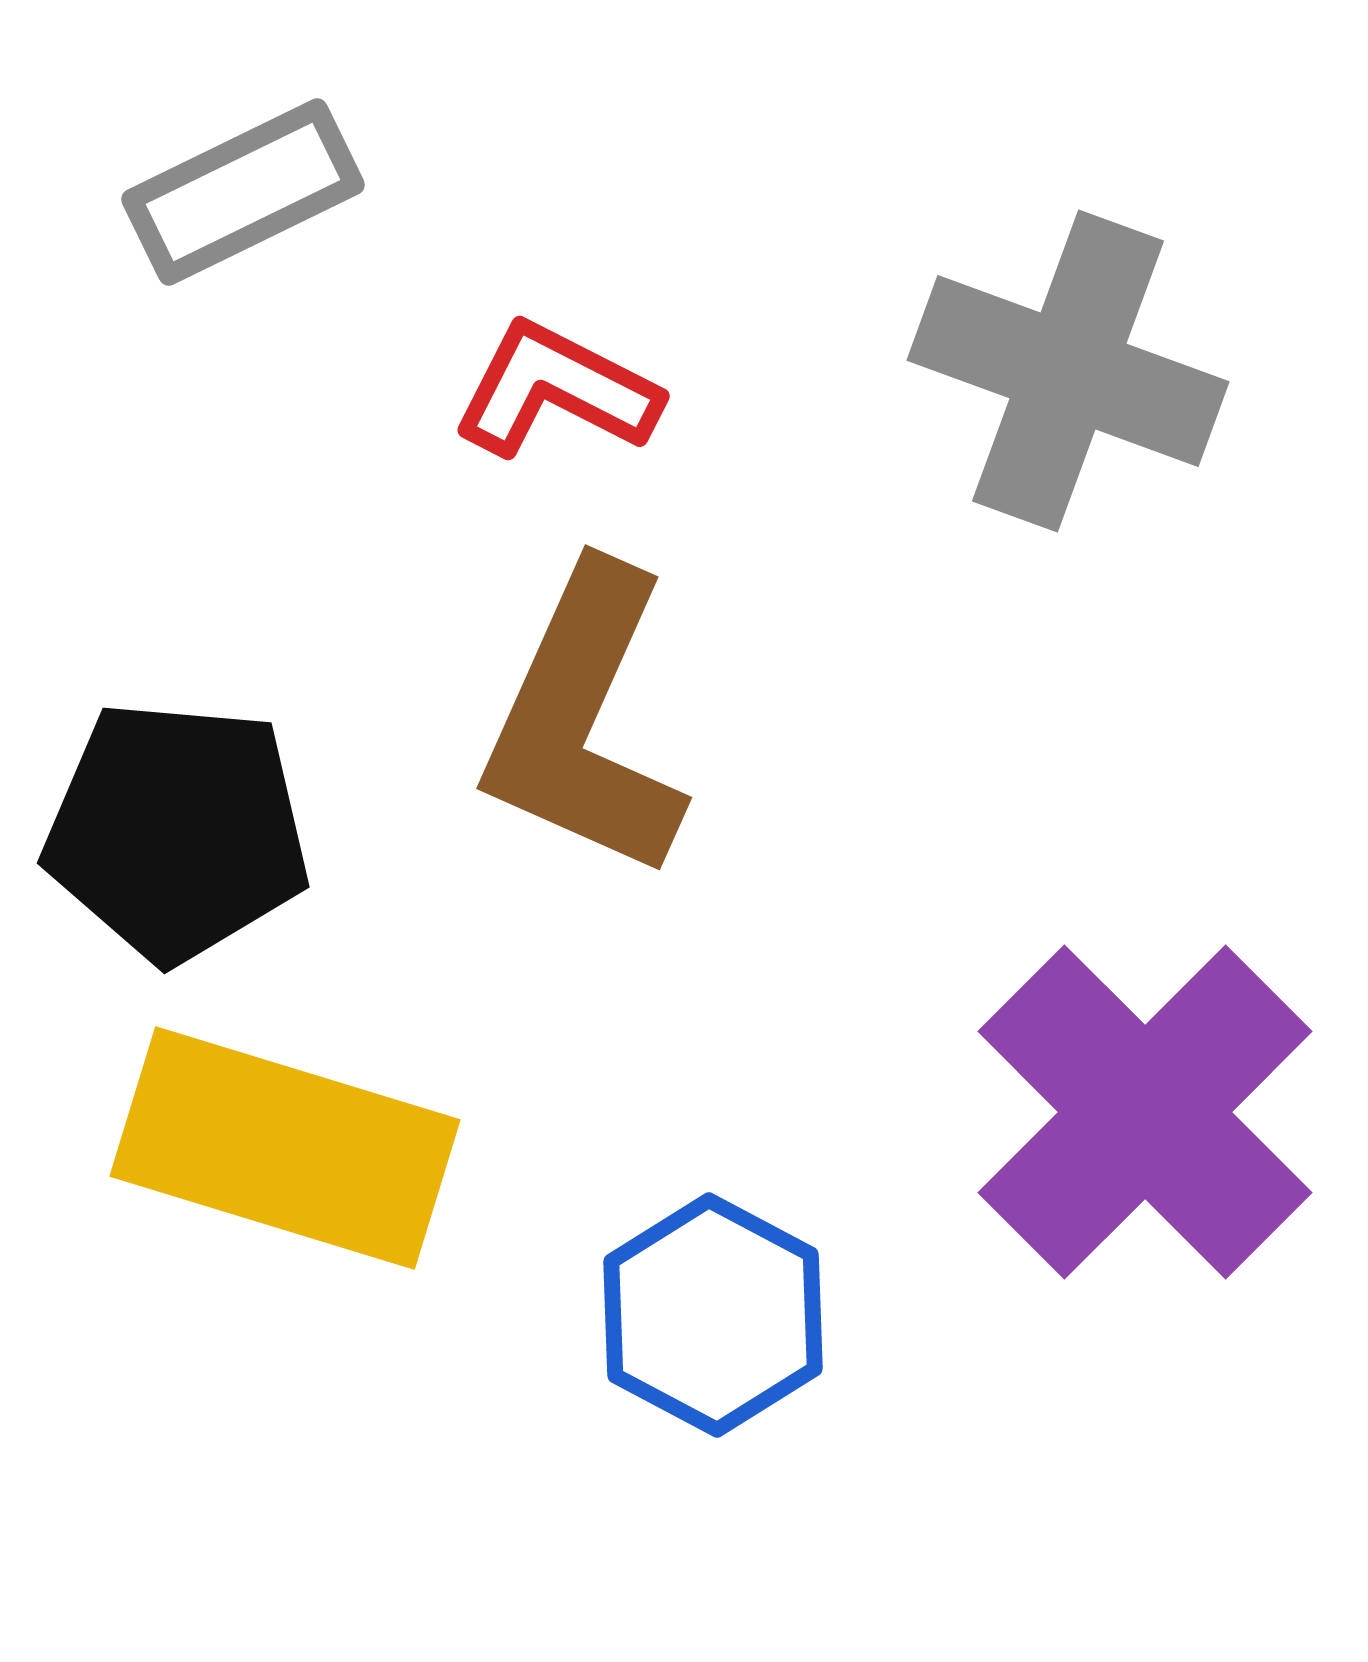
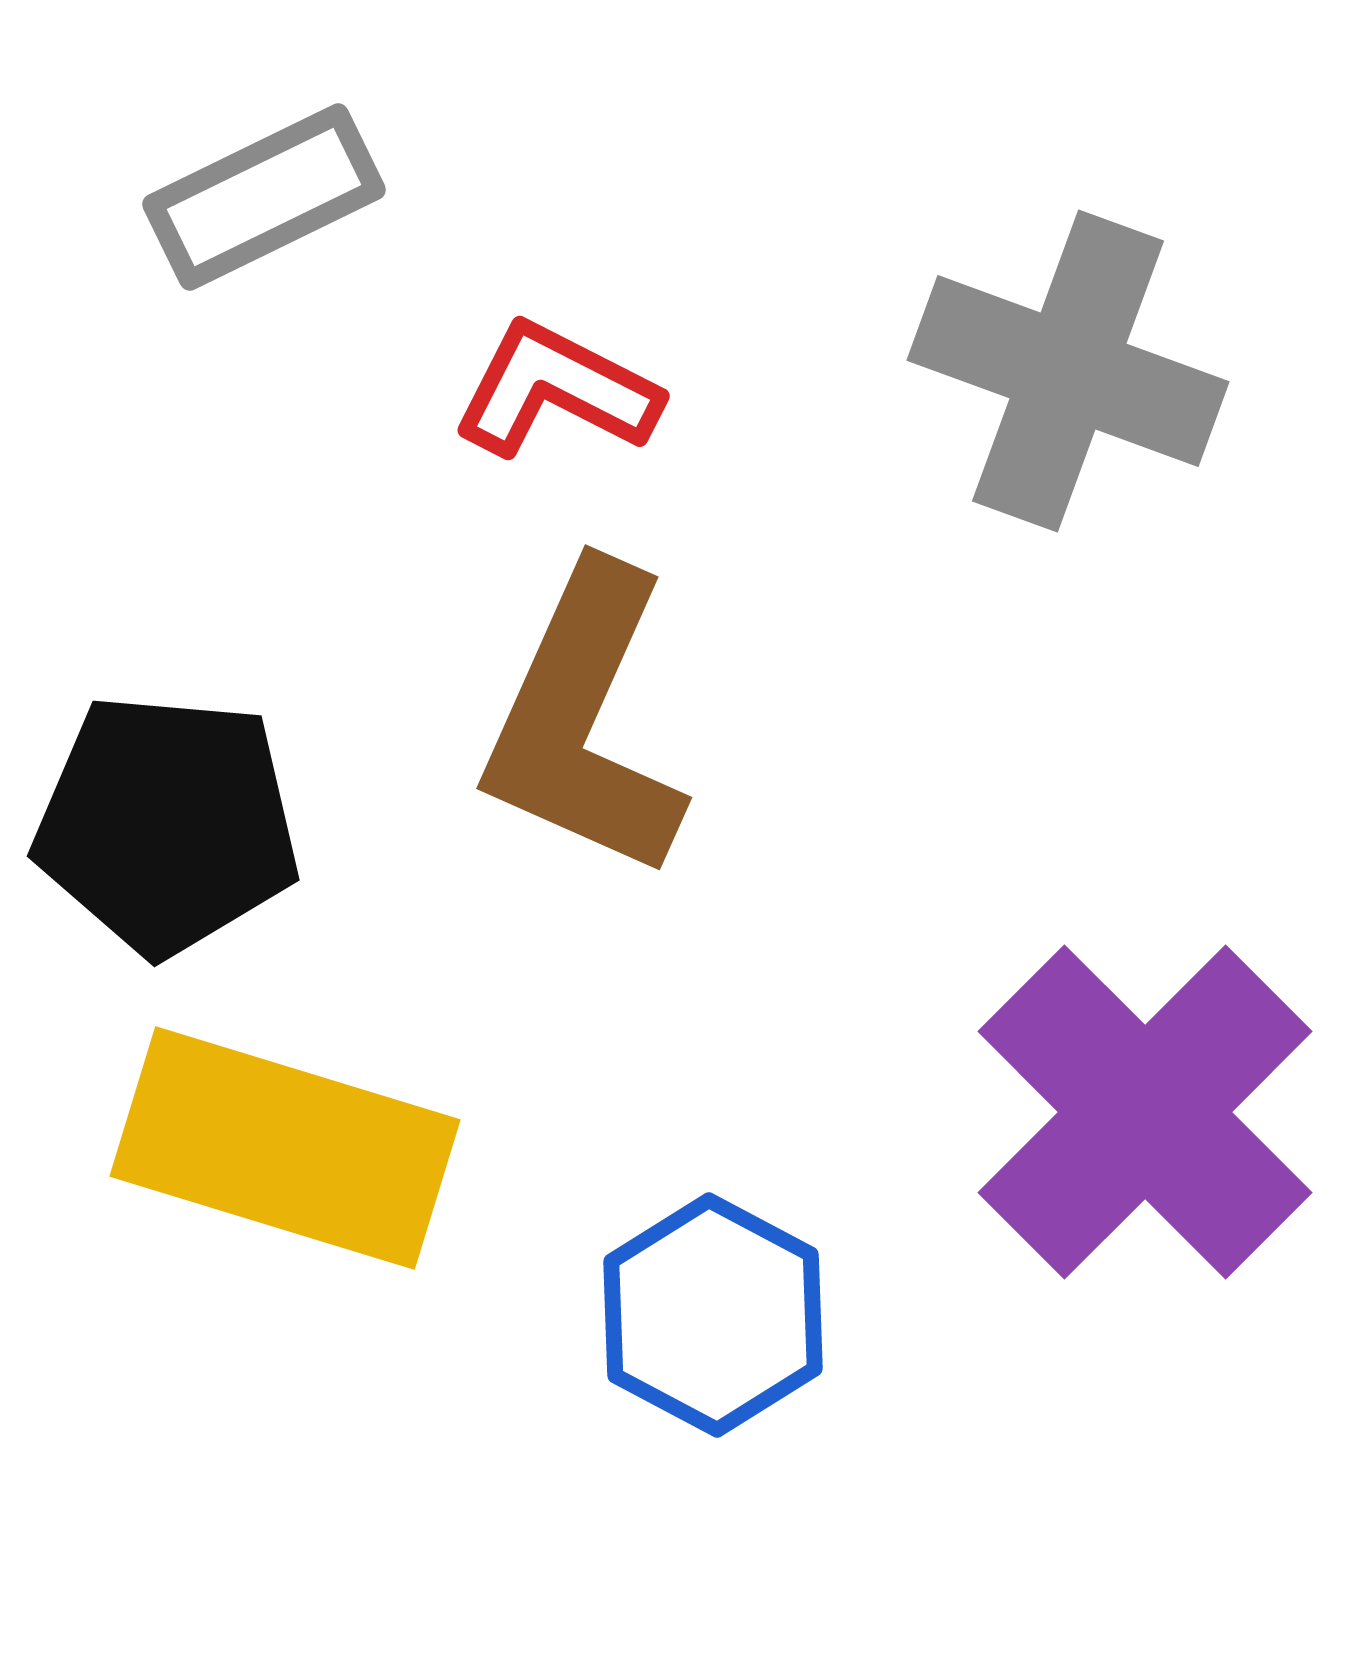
gray rectangle: moved 21 px right, 5 px down
black pentagon: moved 10 px left, 7 px up
